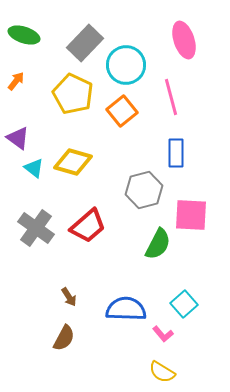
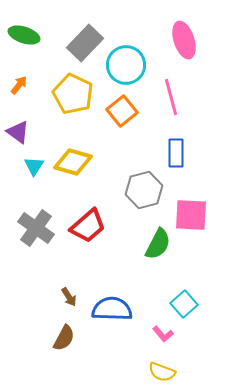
orange arrow: moved 3 px right, 4 px down
purple triangle: moved 6 px up
cyan triangle: moved 2 px up; rotated 25 degrees clockwise
blue semicircle: moved 14 px left
yellow semicircle: rotated 12 degrees counterclockwise
